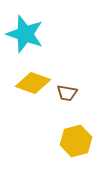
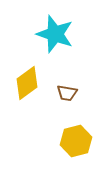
cyan star: moved 30 px right
yellow diamond: moved 6 px left; rotated 56 degrees counterclockwise
